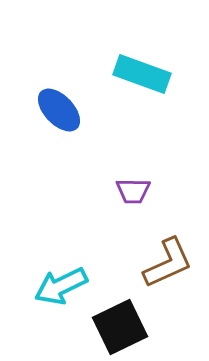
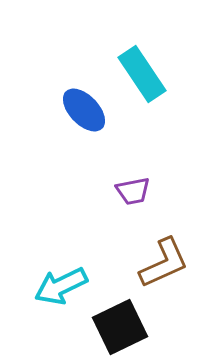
cyan rectangle: rotated 36 degrees clockwise
blue ellipse: moved 25 px right
purple trapezoid: rotated 12 degrees counterclockwise
brown L-shape: moved 4 px left
